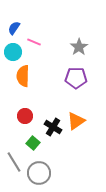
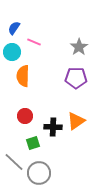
cyan circle: moved 1 px left
black cross: rotated 30 degrees counterclockwise
green square: rotated 32 degrees clockwise
gray line: rotated 15 degrees counterclockwise
